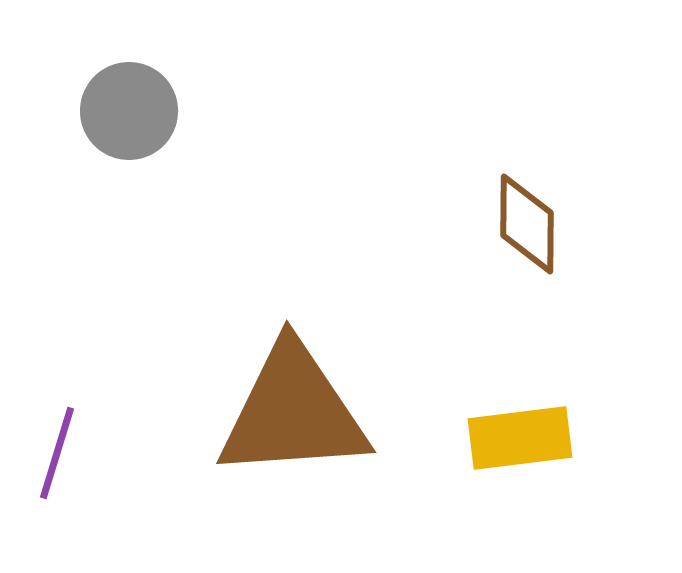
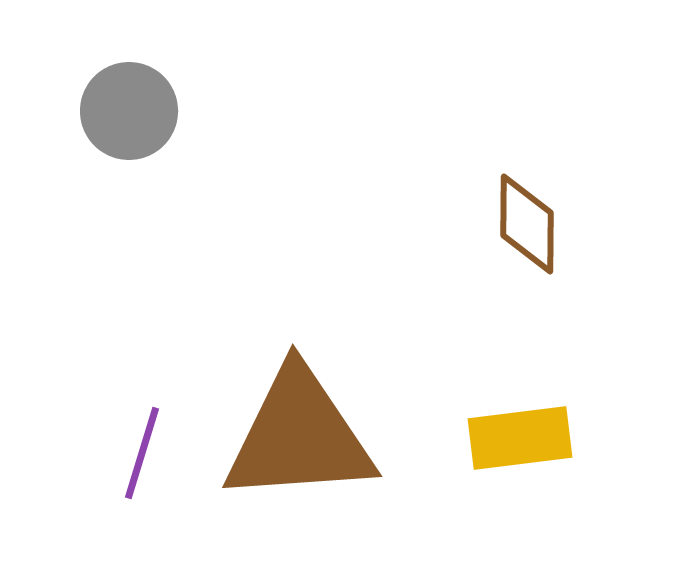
brown triangle: moved 6 px right, 24 px down
purple line: moved 85 px right
